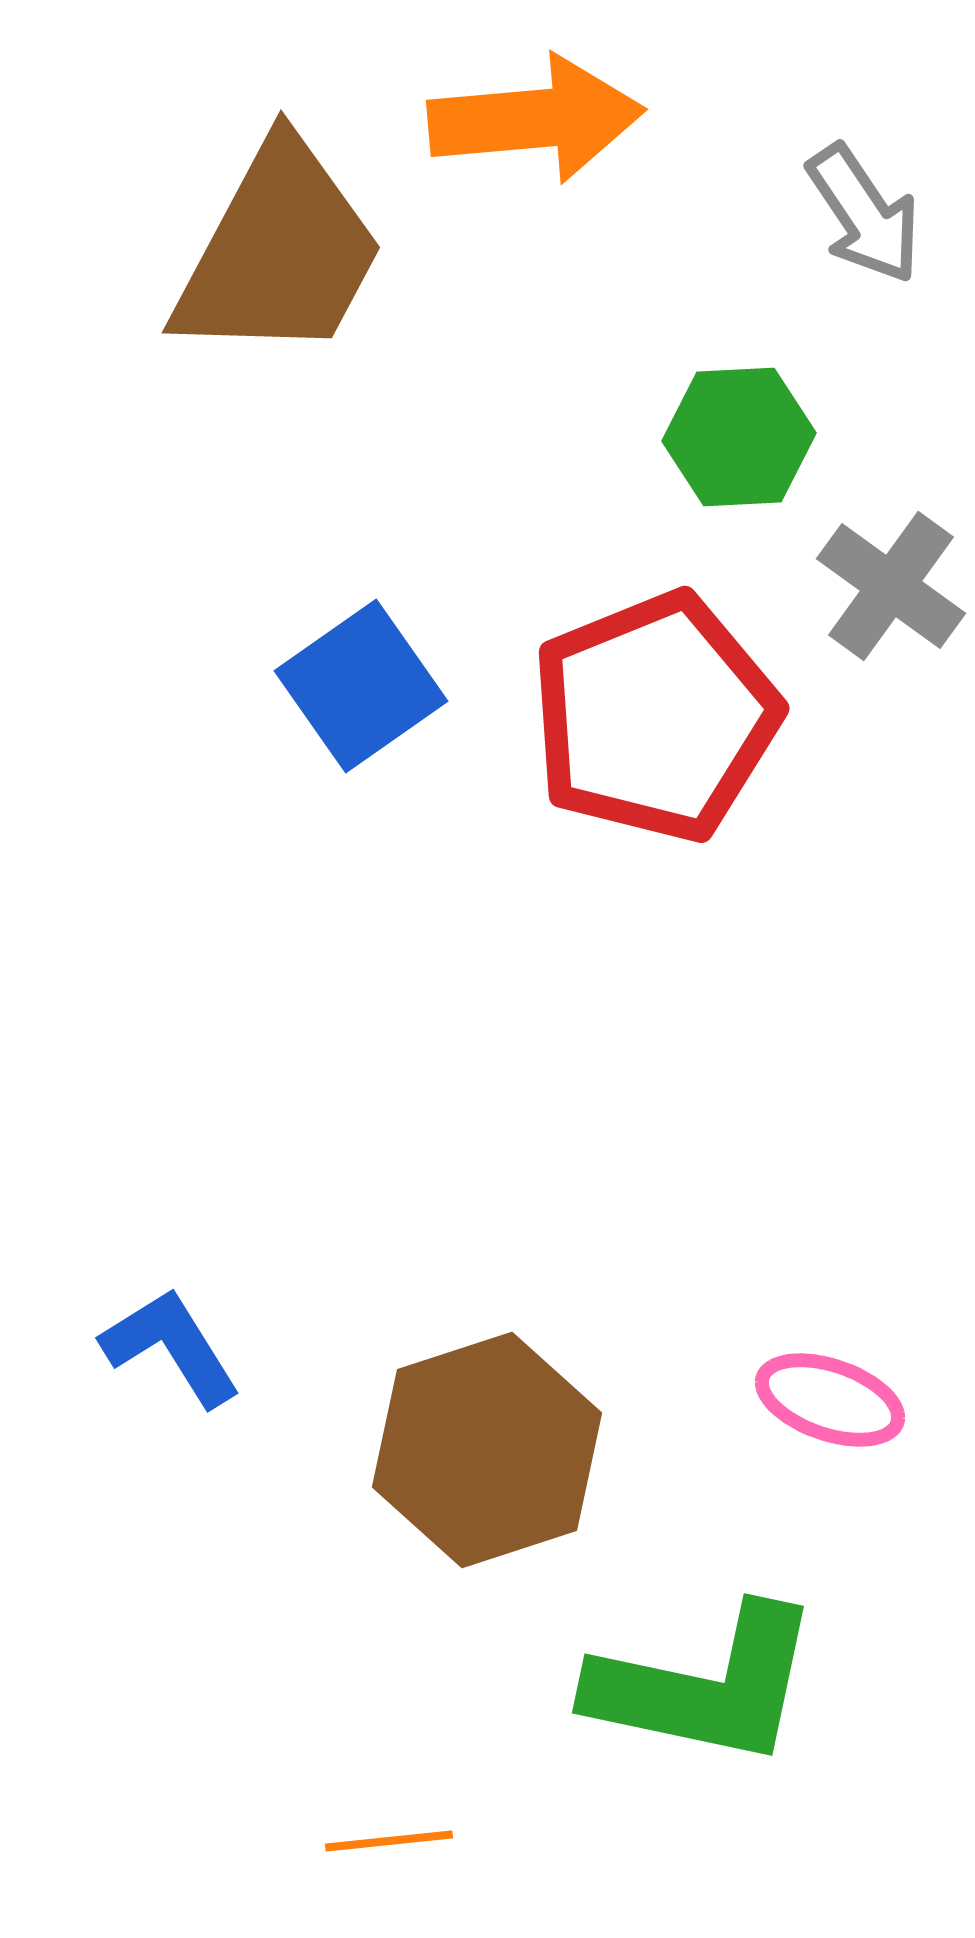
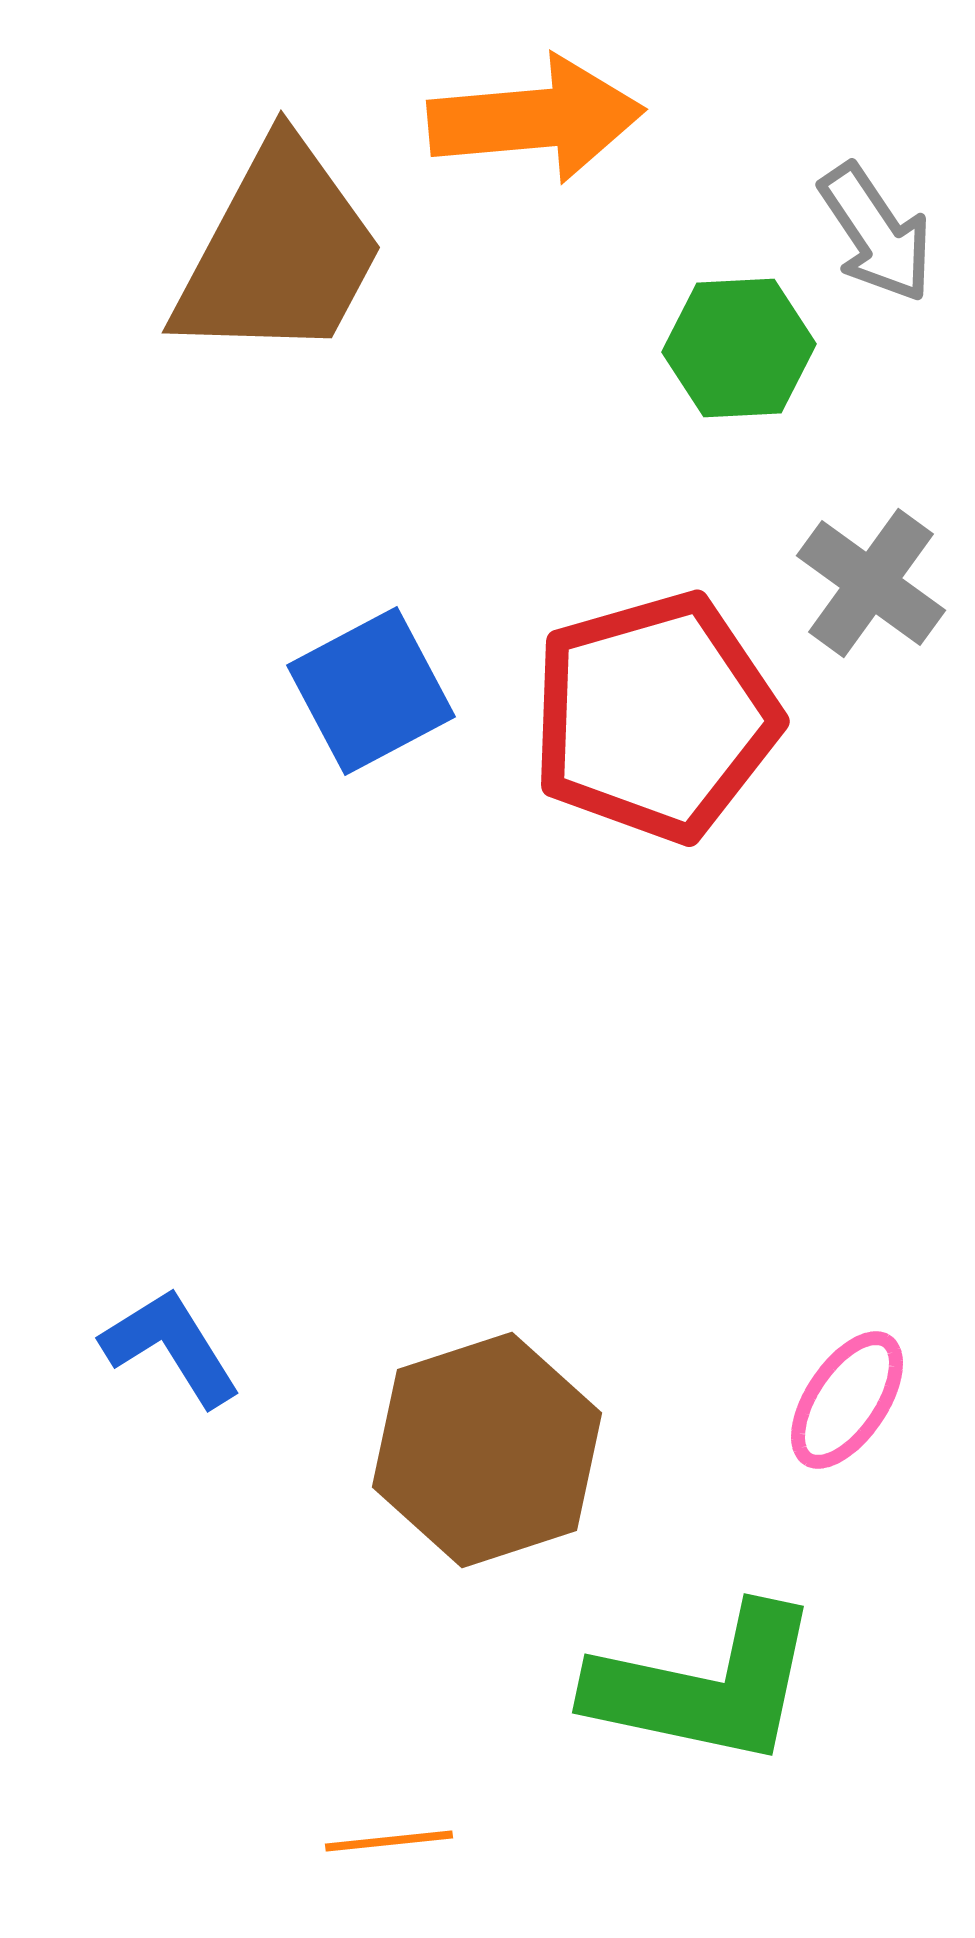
gray arrow: moved 12 px right, 19 px down
green hexagon: moved 89 px up
gray cross: moved 20 px left, 3 px up
blue square: moved 10 px right, 5 px down; rotated 7 degrees clockwise
red pentagon: rotated 6 degrees clockwise
pink ellipse: moved 17 px right; rotated 75 degrees counterclockwise
